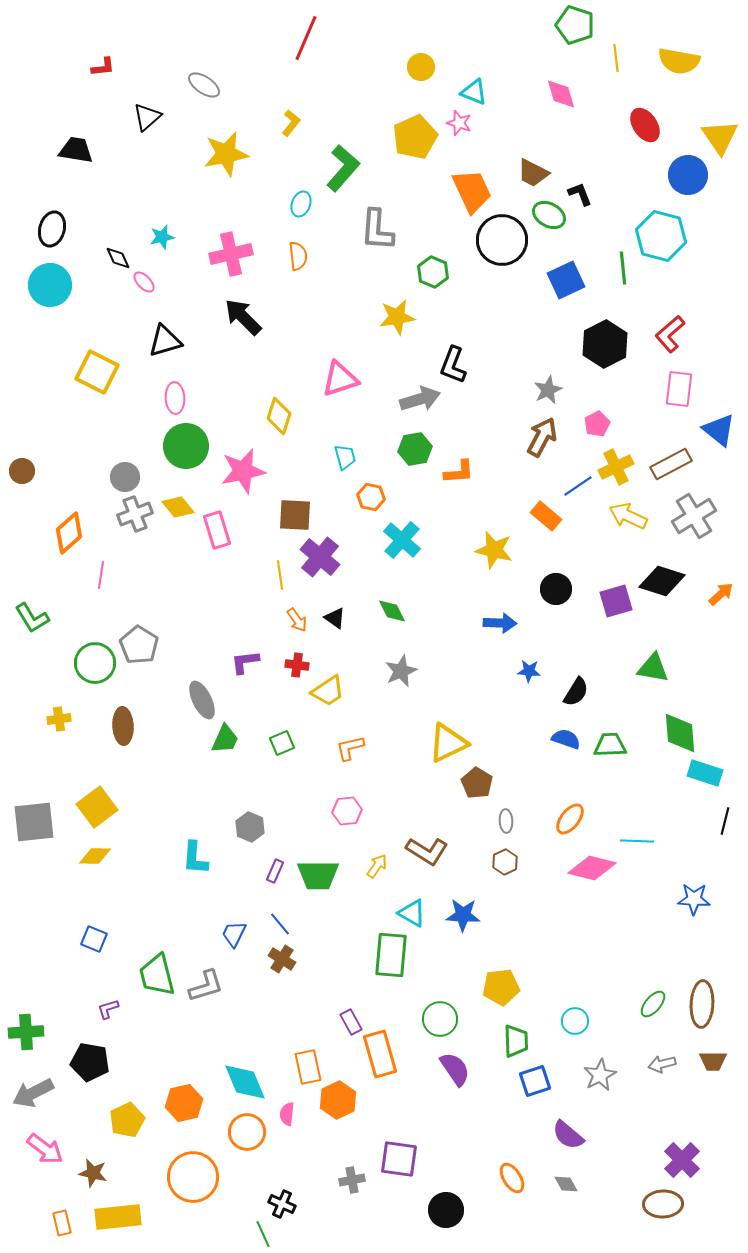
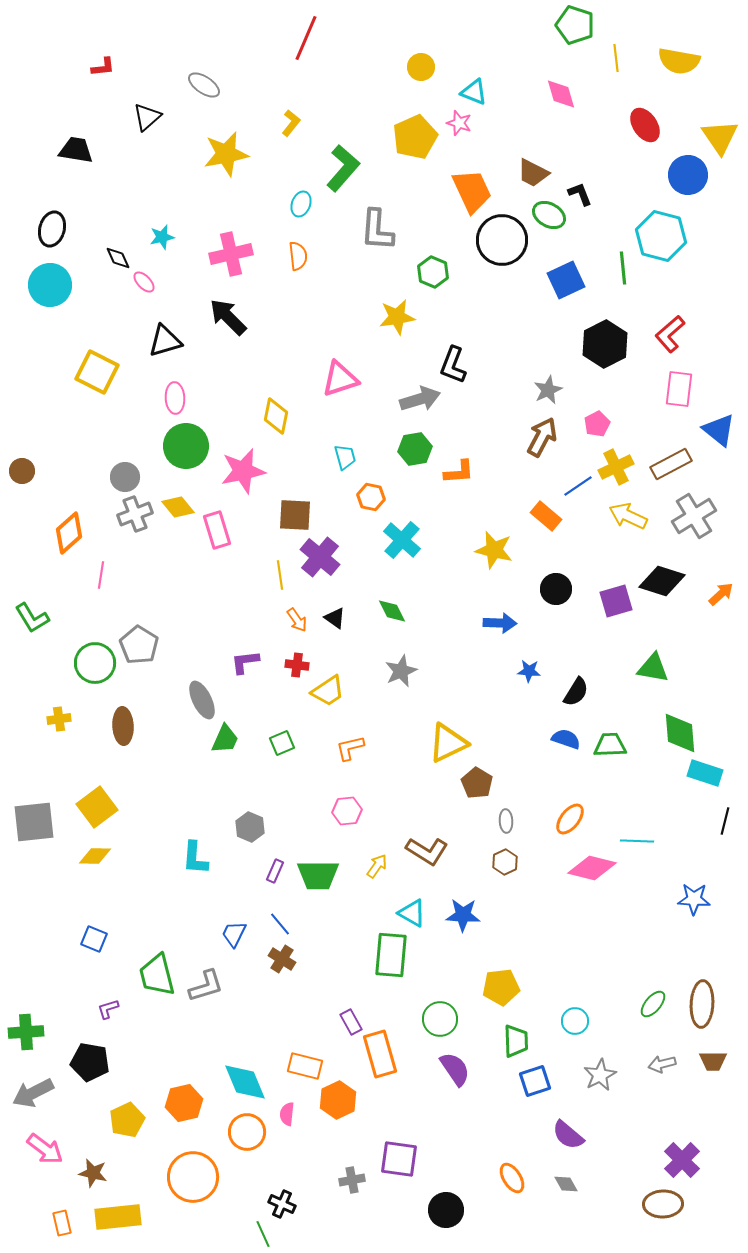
black arrow at (243, 317): moved 15 px left
yellow diamond at (279, 416): moved 3 px left; rotated 6 degrees counterclockwise
orange rectangle at (308, 1067): moved 3 px left, 1 px up; rotated 64 degrees counterclockwise
